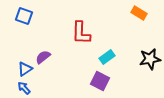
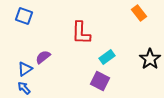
orange rectangle: rotated 21 degrees clockwise
black star: rotated 25 degrees counterclockwise
